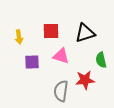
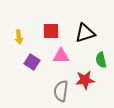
pink triangle: rotated 18 degrees counterclockwise
purple square: rotated 35 degrees clockwise
